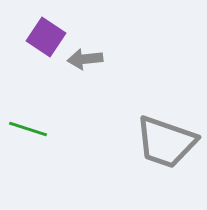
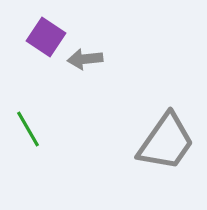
green line: rotated 42 degrees clockwise
gray trapezoid: rotated 74 degrees counterclockwise
